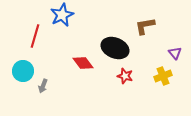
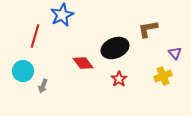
brown L-shape: moved 3 px right, 3 px down
black ellipse: rotated 44 degrees counterclockwise
red star: moved 6 px left, 3 px down; rotated 21 degrees clockwise
